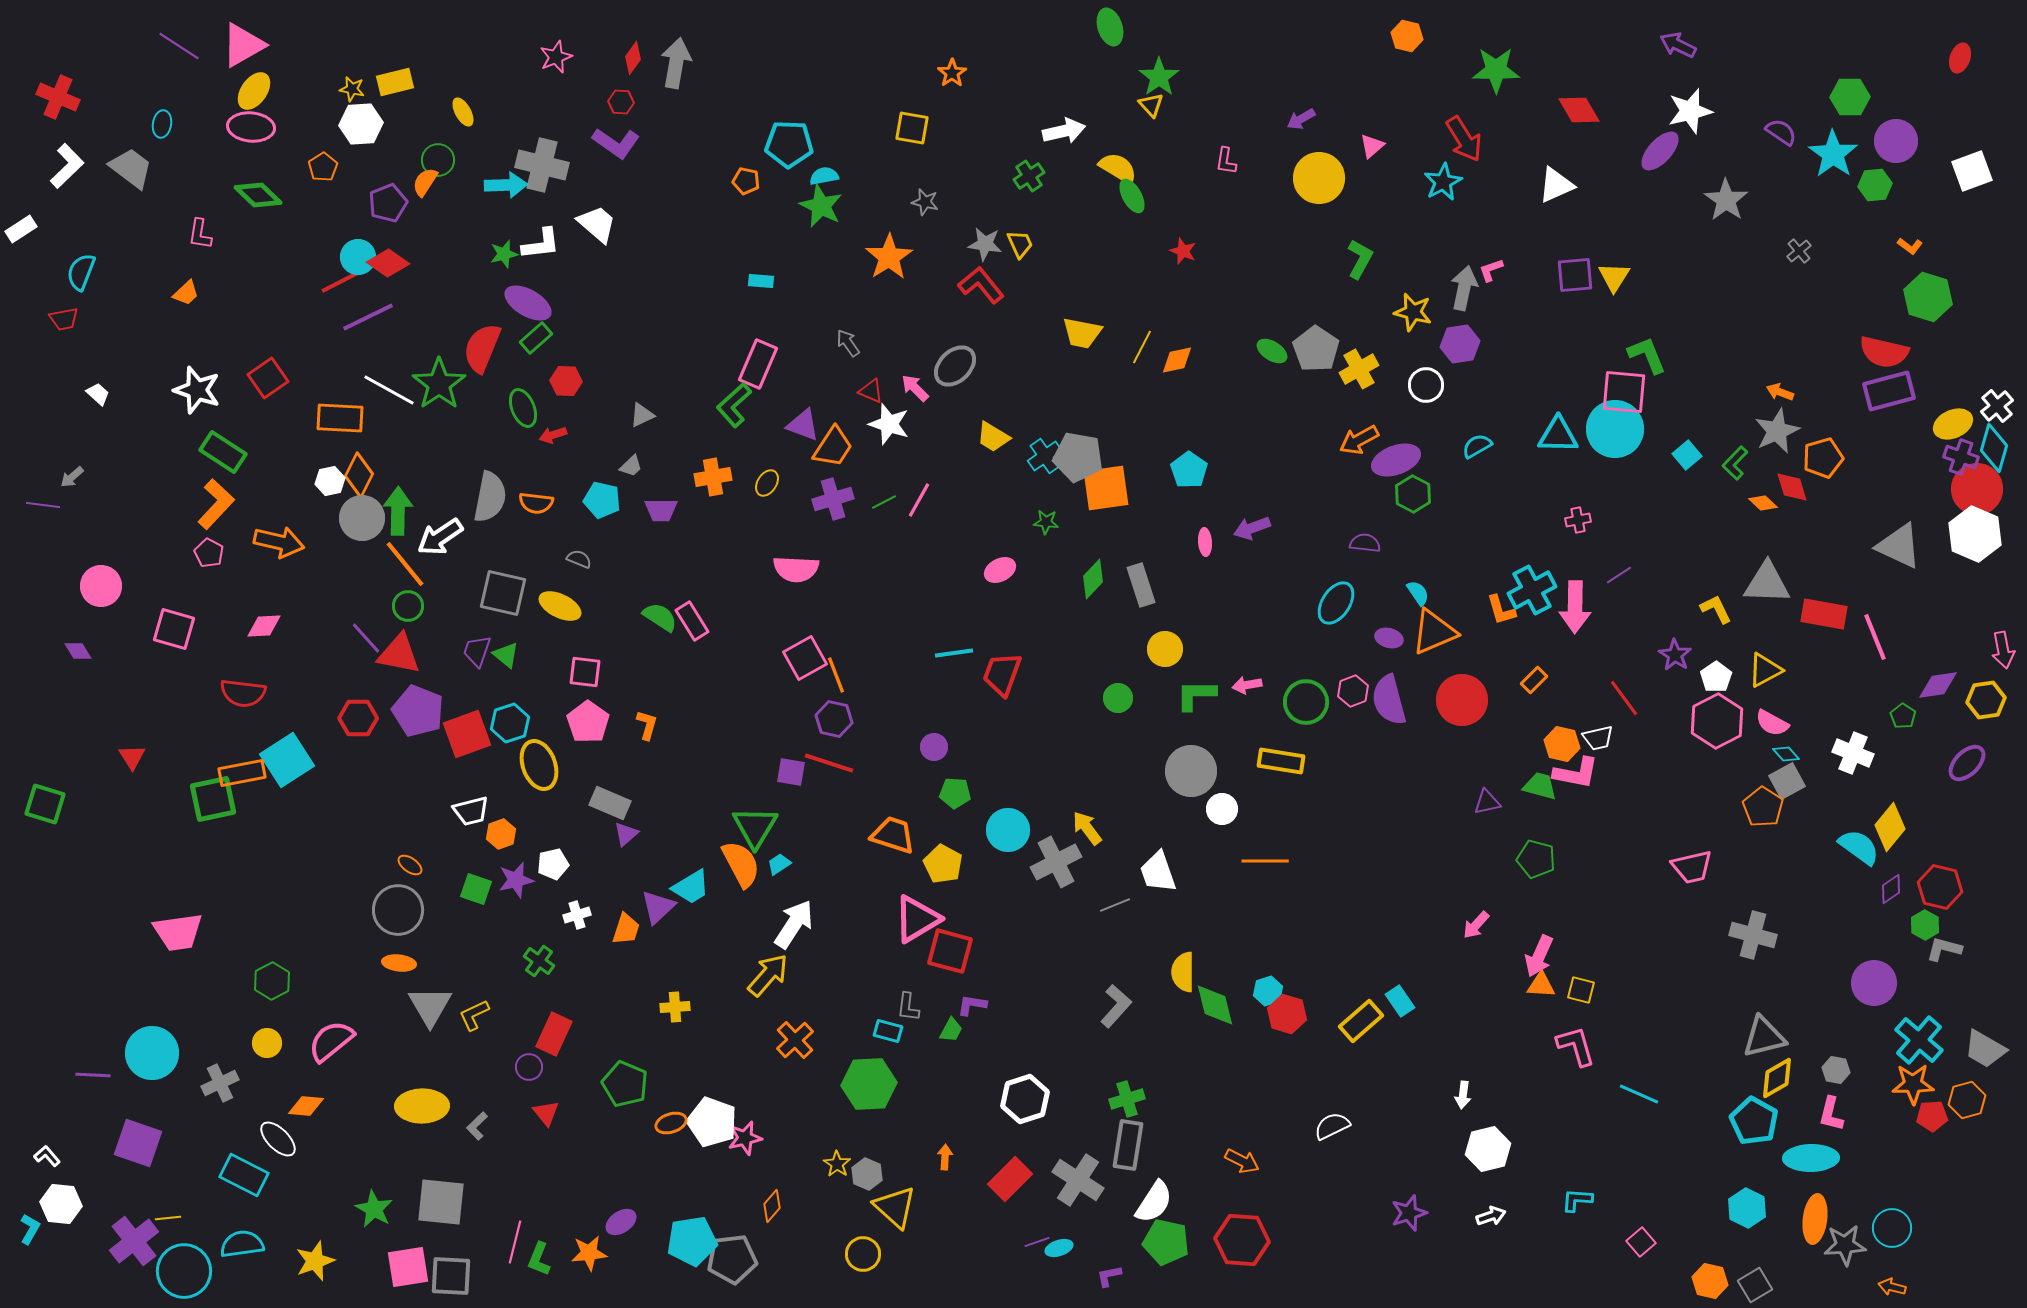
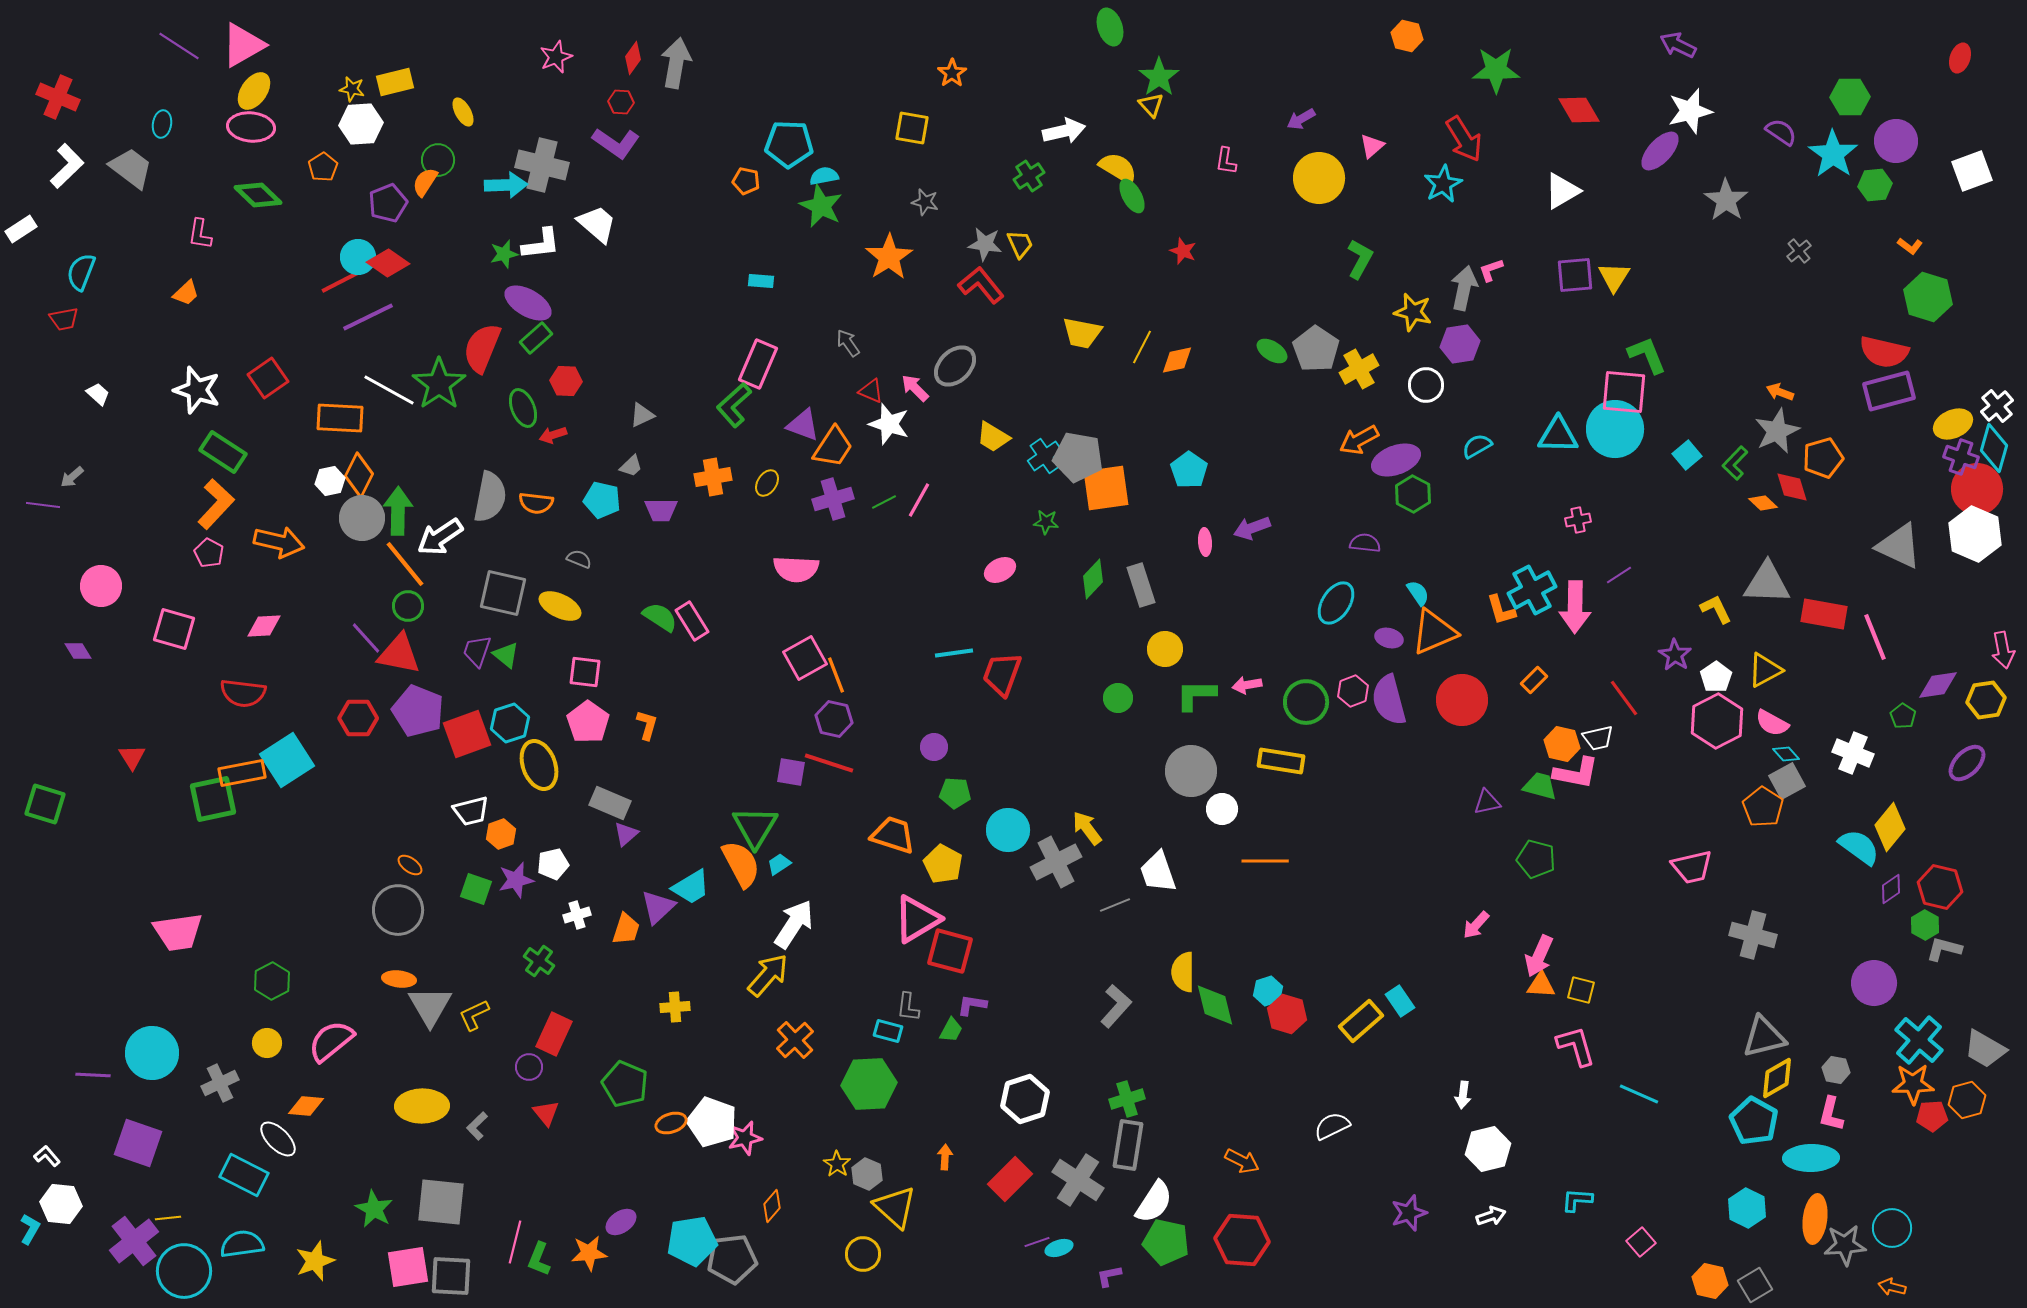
cyan star at (1443, 182): moved 2 px down
white triangle at (1556, 185): moved 6 px right, 6 px down; rotated 6 degrees counterclockwise
orange ellipse at (399, 963): moved 16 px down
